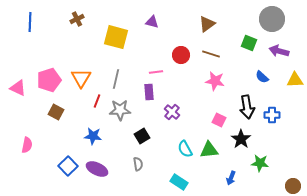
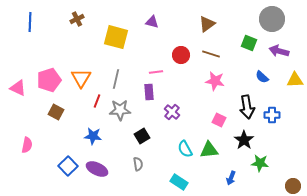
black star: moved 3 px right, 1 px down
